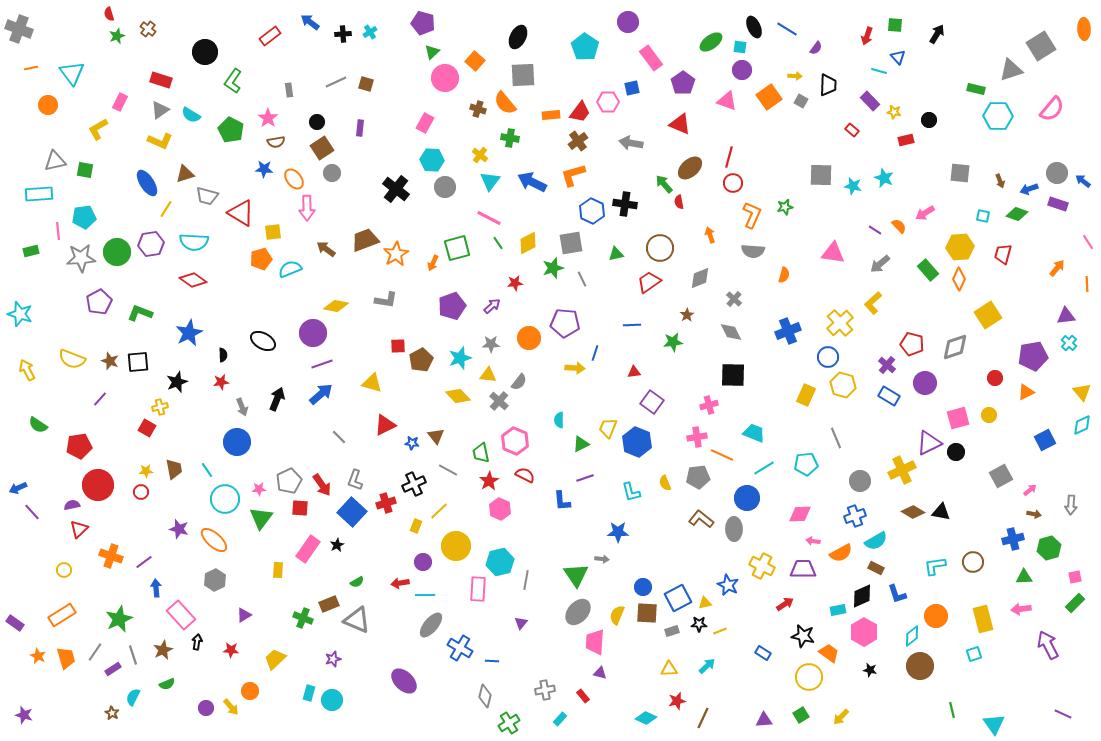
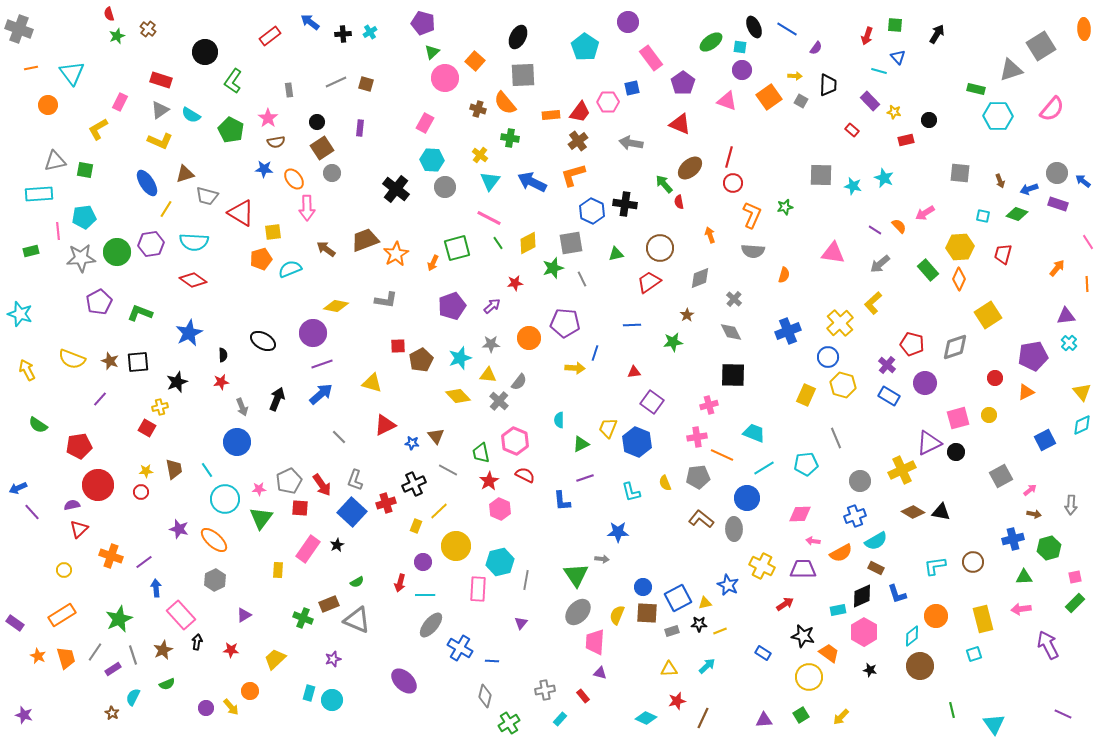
red arrow at (400, 583): rotated 66 degrees counterclockwise
